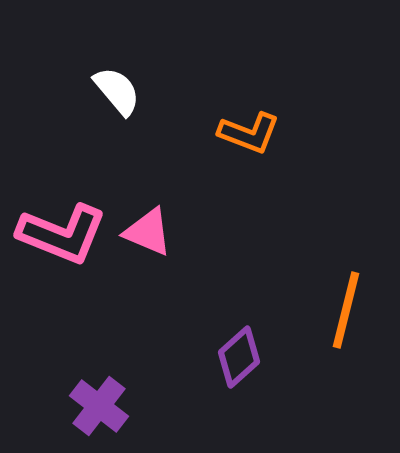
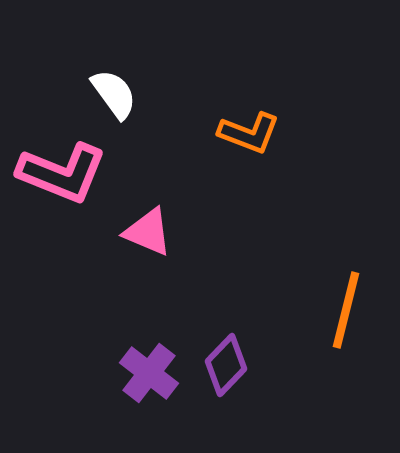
white semicircle: moved 3 px left, 3 px down; rotated 4 degrees clockwise
pink L-shape: moved 61 px up
purple diamond: moved 13 px left, 8 px down; rotated 4 degrees counterclockwise
purple cross: moved 50 px right, 33 px up
